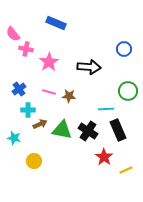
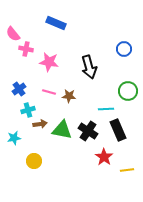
pink star: rotated 30 degrees counterclockwise
black arrow: rotated 70 degrees clockwise
cyan cross: rotated 16 degrees counterclockwise
brown arrow: rotated 16 degrees clockwise
cyan star: rotated 24 degrees counterclockwise
yellow line: moved 1 px right; rotated 16 degrees clockwise
